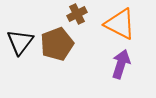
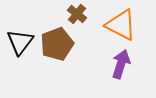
brown cross: rotated 24 degrees counterclockwise
orange triangle: moved 1 px right, 1 px down
